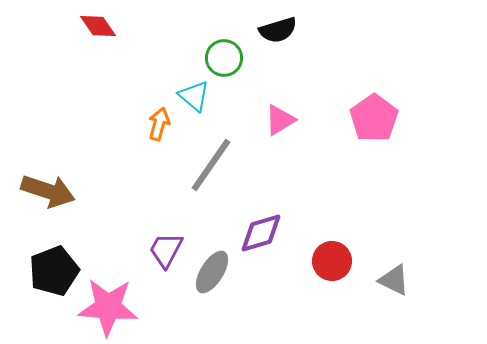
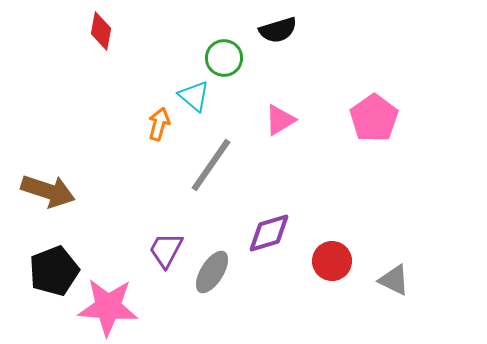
red diamond: moved 3 px right, 5 px down; rotated 45 degrees clockwise
purple diamond: moved 8 px right
